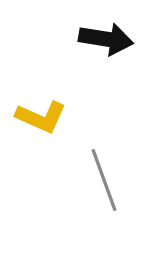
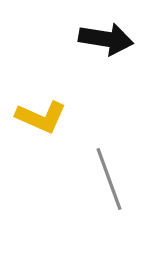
gray line: moved 5 px right, 1 px up
